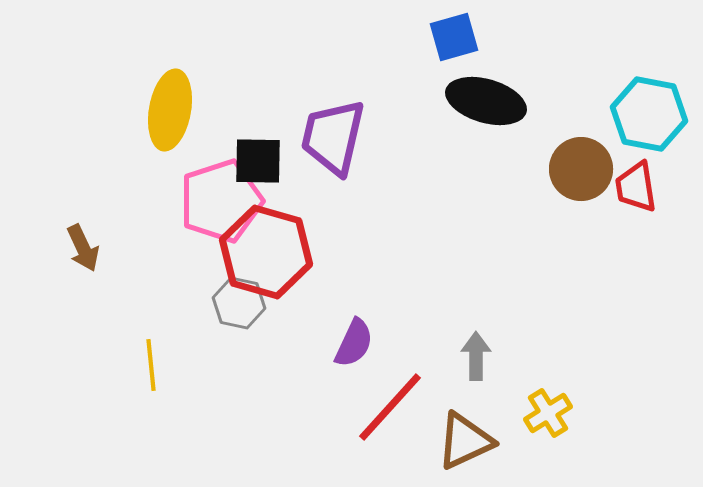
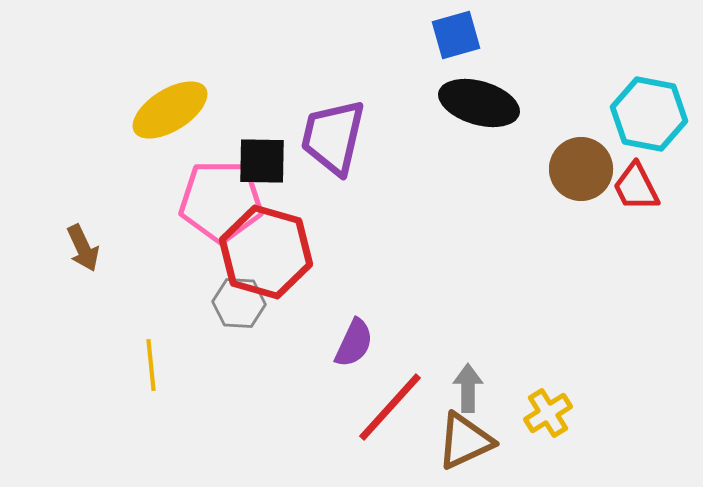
blue square: moved 2 px right, 2 px up
black ellipse: moved 7 px left, 2 px down
yellow ellipse: rotated 48 degrees clockwise
black square: moved 4 px right
red trapezoid: rotated 18 degrees counterclockwise
pink pentagon: rotated 18 degrees clockwise
gray hexagon: rotated 9 degrees counterclockwise
gray arrow: moved 8 px left, 32 px down
